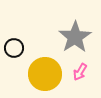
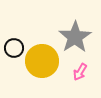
yellow circle: moved 3 px left, 13 px up
